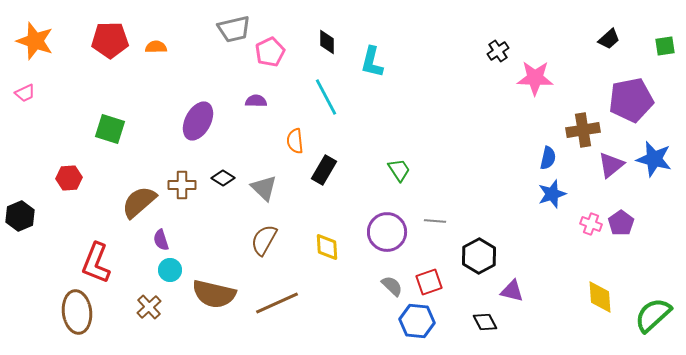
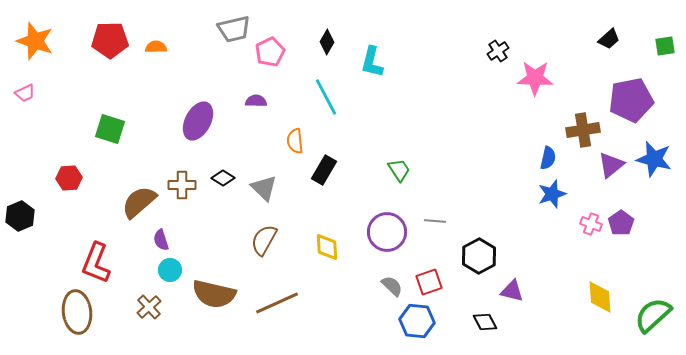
black diamond at (327, 42): rotated 30 degrees clockwise
